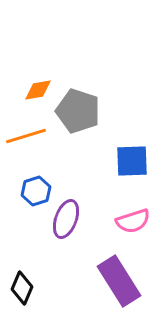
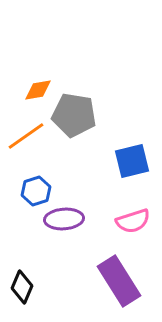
gray pentagon: moved 4 px left, 4 px down; rotated 9 degrees counterclockwise
orange line: rotated 18 degrees counterclockwise
blue square: rotated 12 degrees counterclockwise
purple ellipse: moved 2 px left; rotated 66 degrees clockwise
black diamond: moved 1 px up
